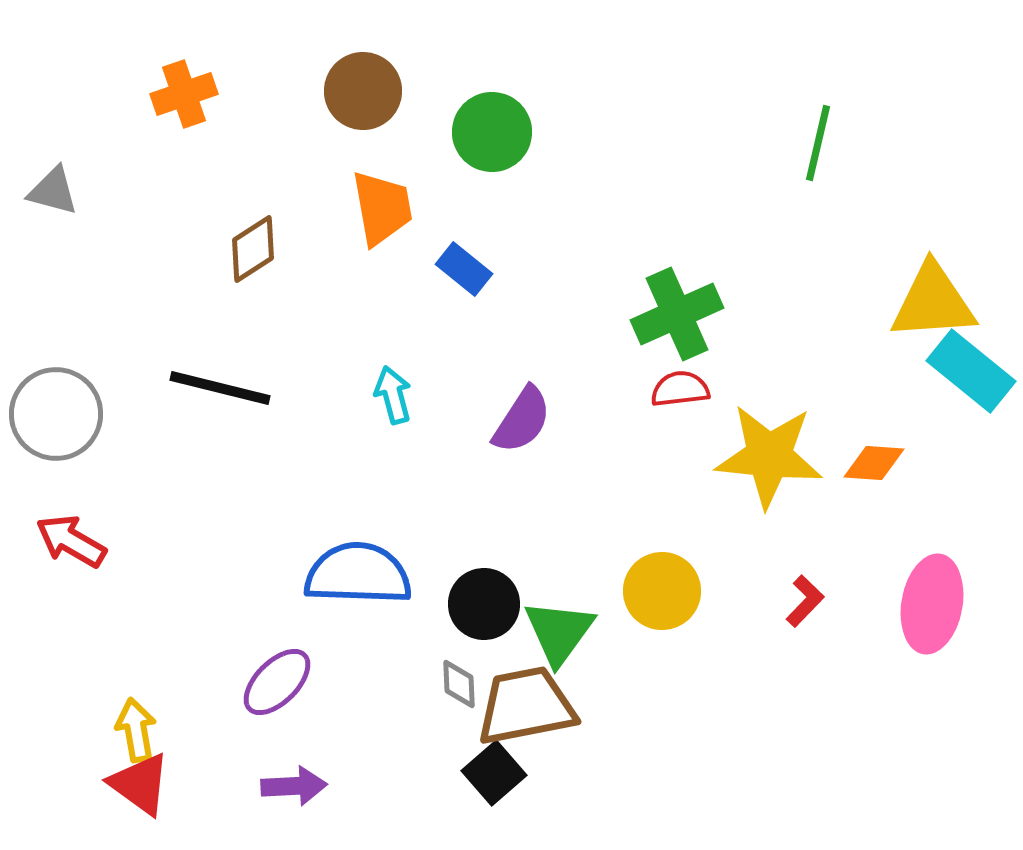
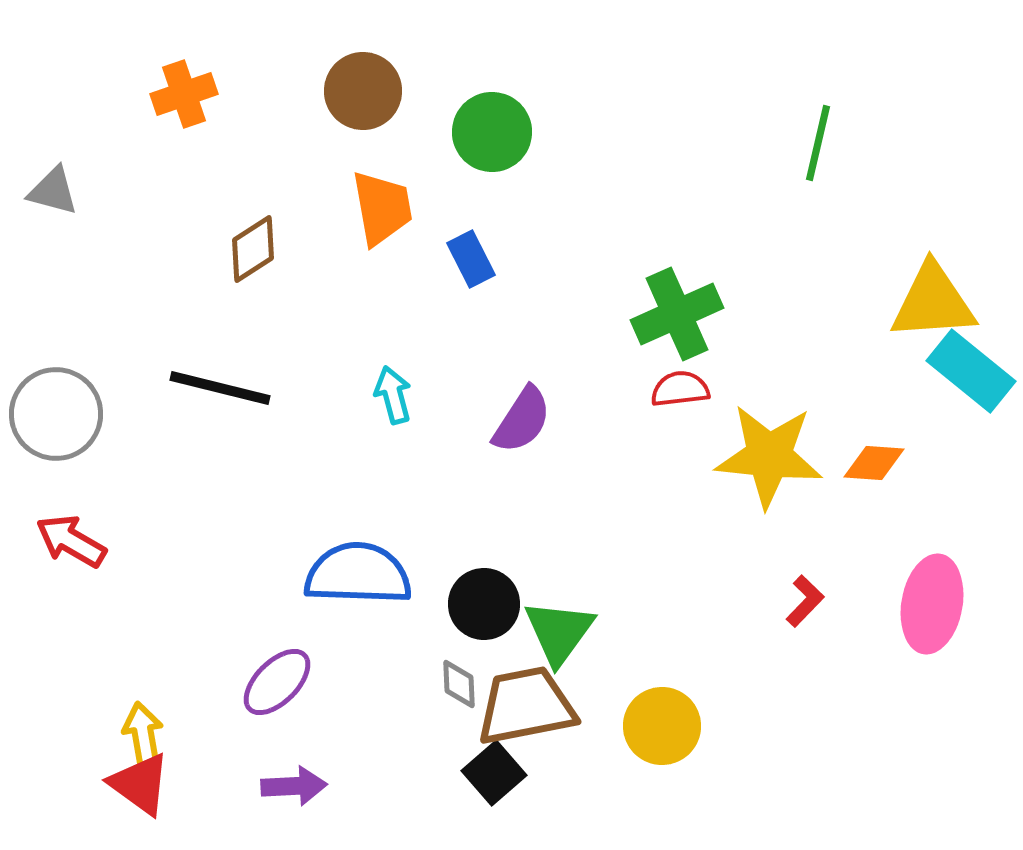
blue rectangle: moved 7 px right, 10 px up; rotated 24 degrees clockwise
yellow circle: moved 135 px down
yellow arrow: moved 7 px right, 4 px down
